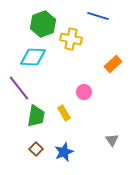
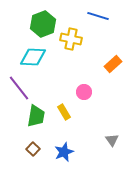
yellow rectangle: moved 1 px up
brown square: moved 3 px left
